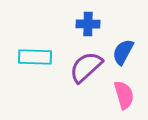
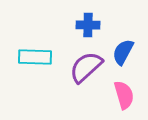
blue cross: moved 1 px down
